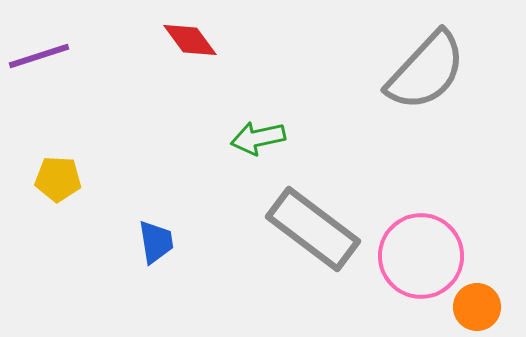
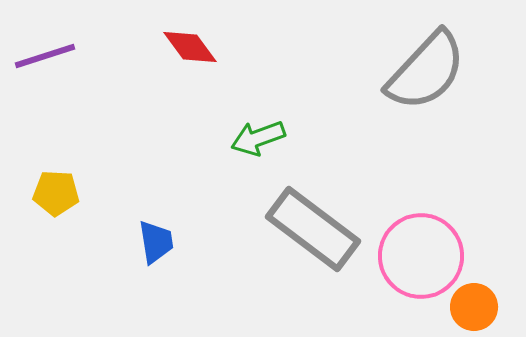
red diamond: moved 7 px down
purple line: moved 6 px right
green arrow: rotated 8 degrees counterclockwise
yellow pentagon: moved 2 px left, 14 px down
orange circle: moved 3 px left
